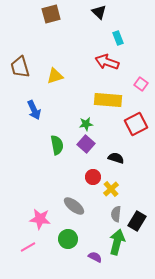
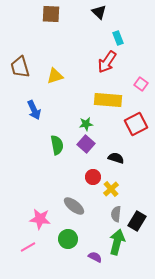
brown square: rotated 18 degrees clockwise
red arrow: rotated 75 degrees counterclockwise
